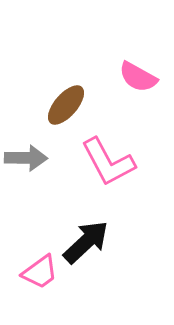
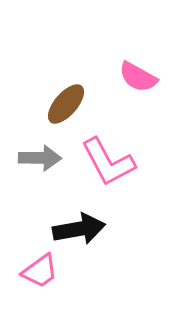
brown ellipse: moved 1 px up
gray arrow: moved 14 px right
black arrow: moved 7 px left, 13 px up; rotated 33 degrees clockwise
pink trapezoid: moved 1 px up
